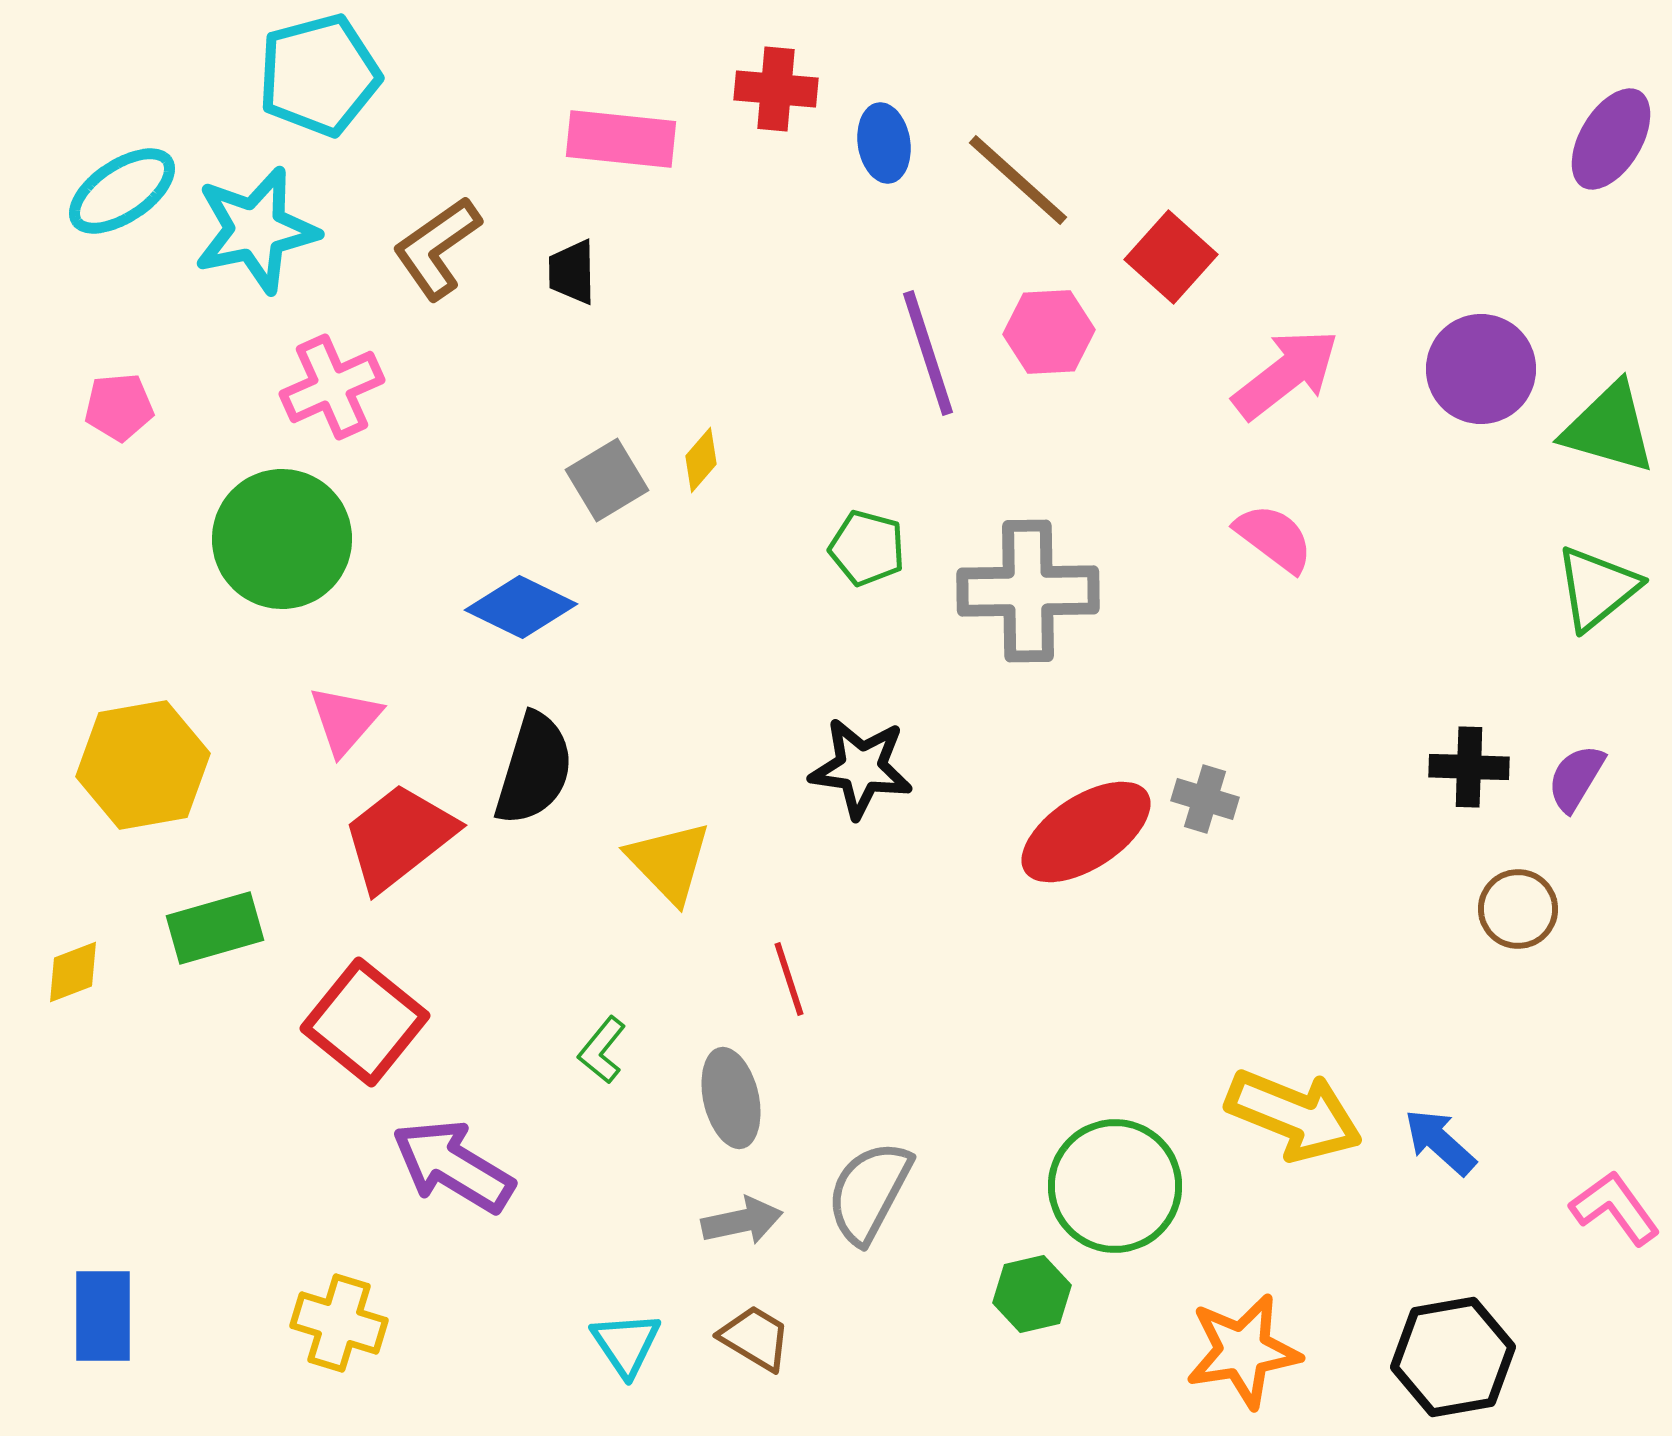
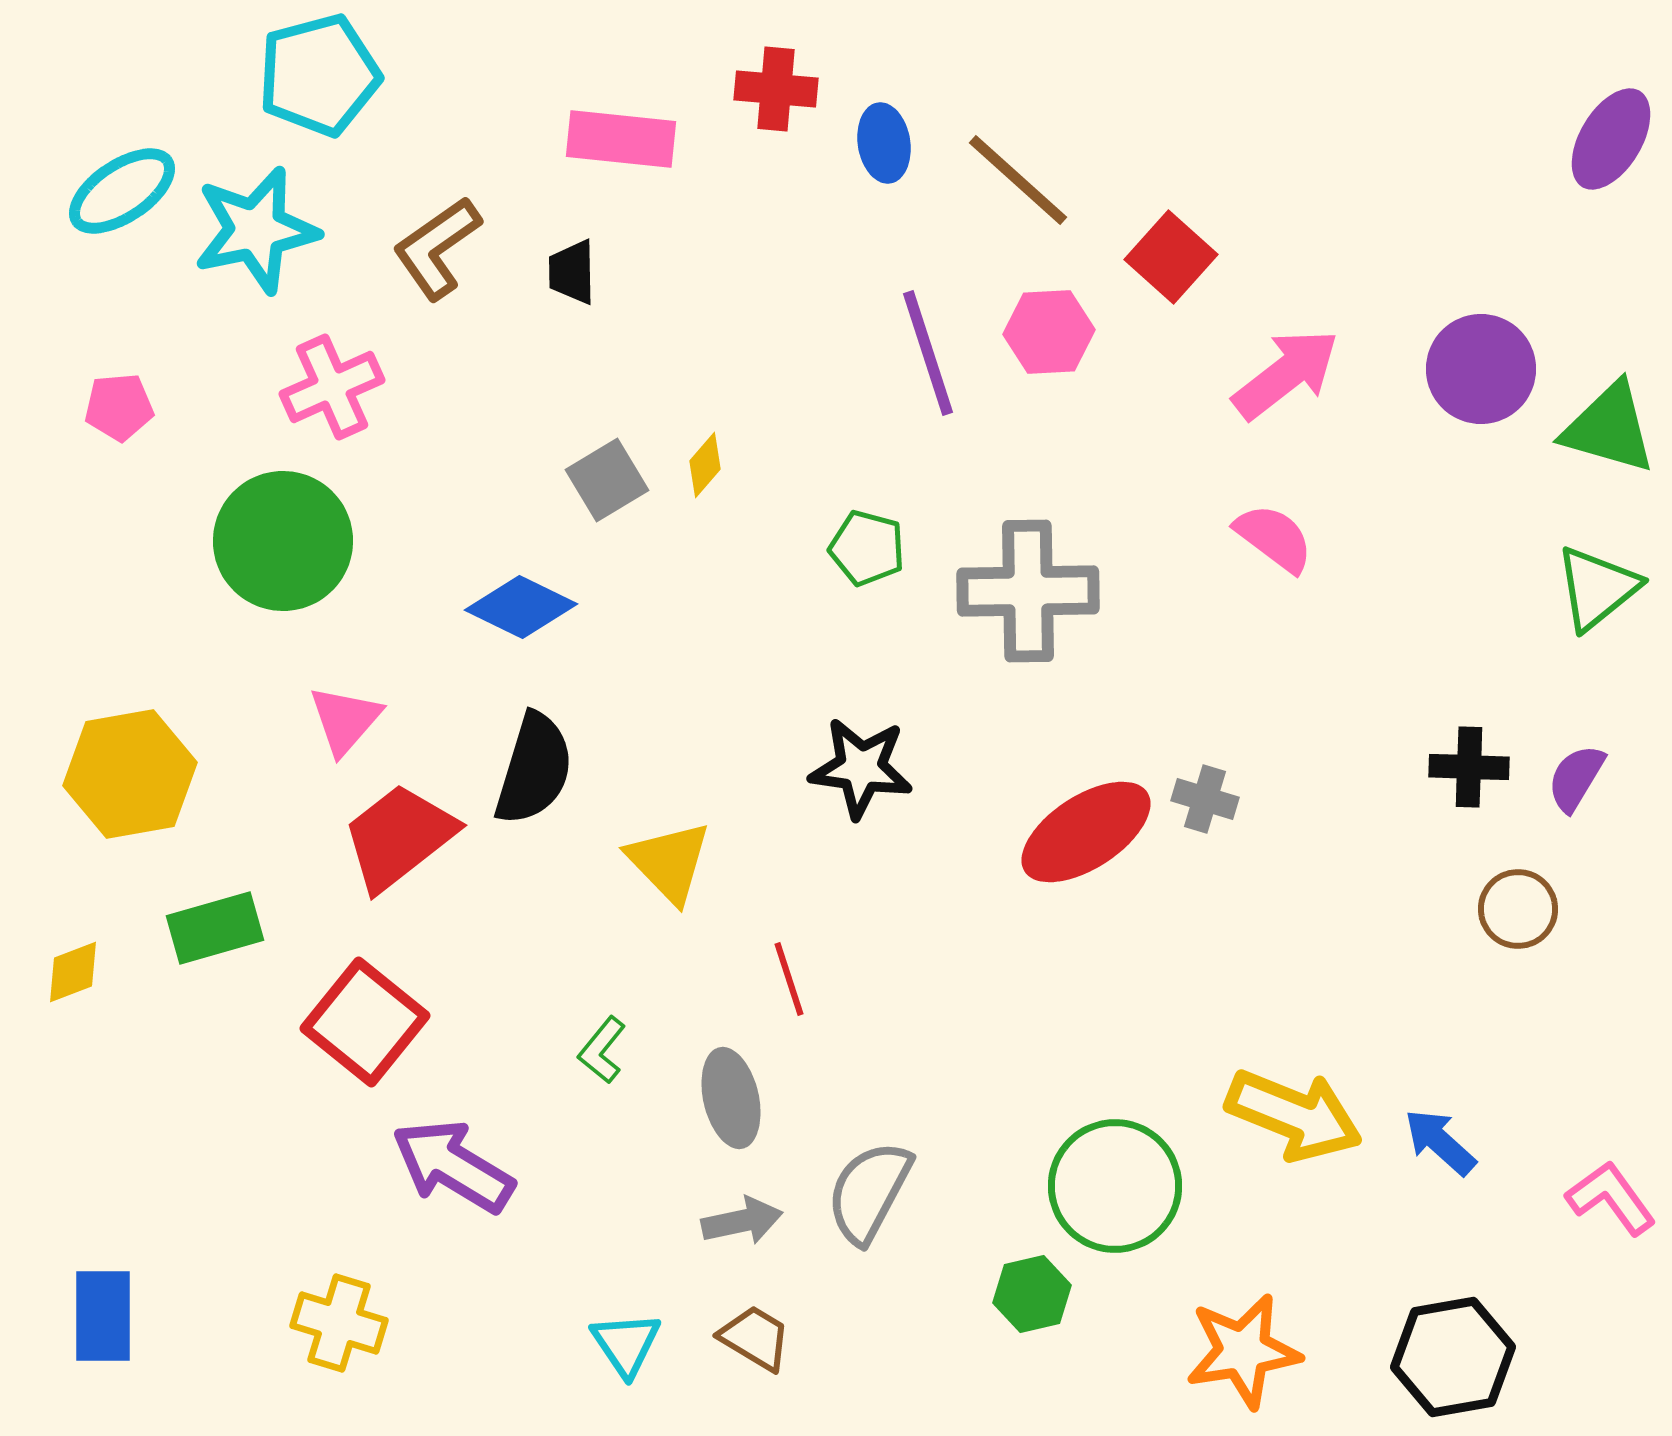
yellow diamond at (701, 460): moved 4 px right, 5 px down
green circle at (282, 539): moved 1 px right, 2 px down
yellow hexagon at (143, 765): moved 13 px left, 9 px down
pink L-shape at (1615, 1208): moved 4 px left, 10 px up
